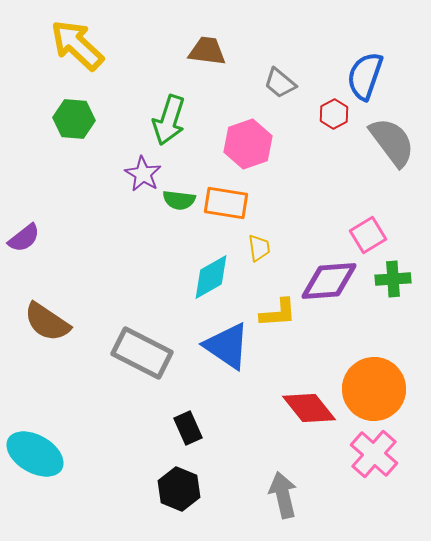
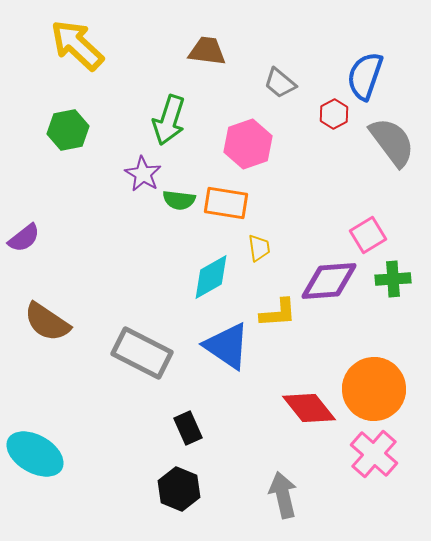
green hexagon: moved 6 px left, 11 px down; rotated 15 degrees counterclockwise
